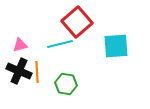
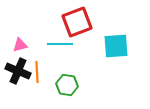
red square: rotated 20 degrees clockwise
cyan line: rotated 15 degrees clockwise
black cross: moved 1 px left
green hexagon: moved 1 px right, 1 px down
